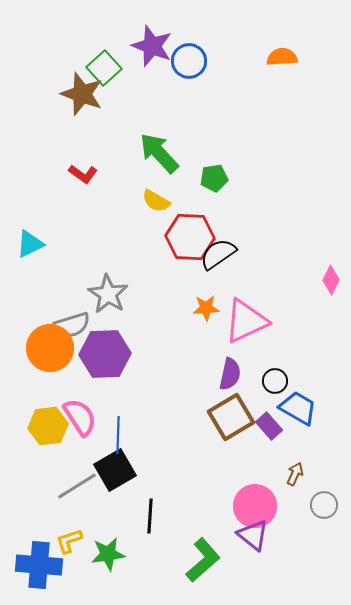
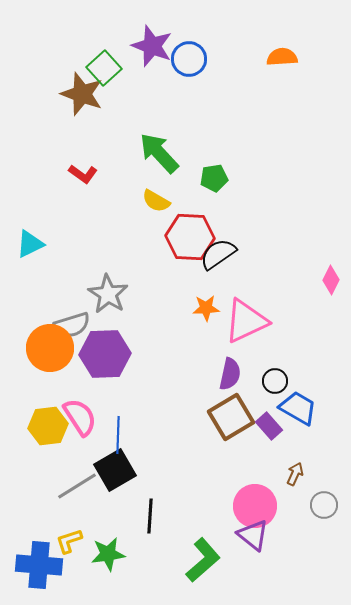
blue circle: moved 2 px up
